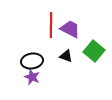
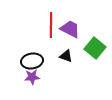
green square: moved 1 px right, 3 px up
purple star: rotated 28 degrees counterclockwise
